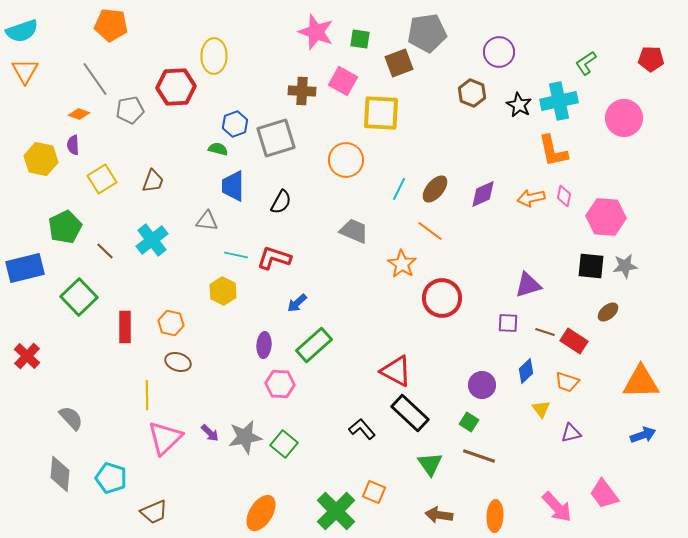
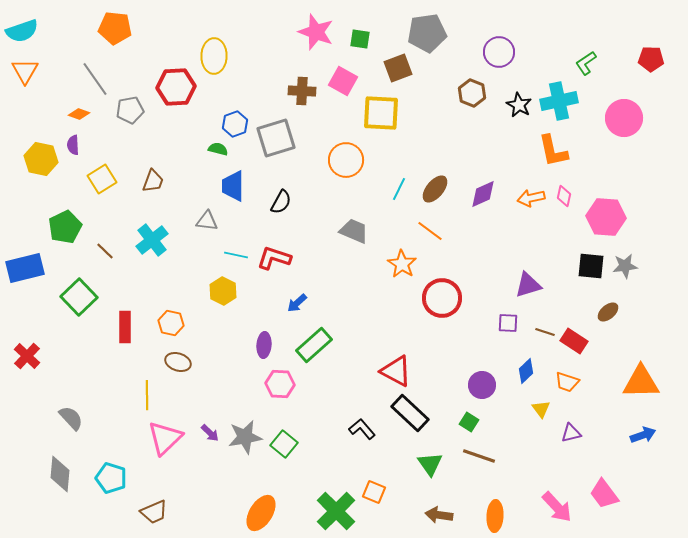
orange pentagon at (111, 25): moved 4 px right, 3 px down
brown square at (399, 63): moved 1 px left, 5 px down
